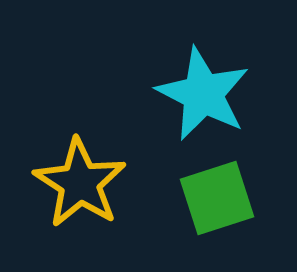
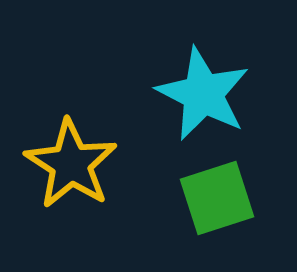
yellow star: moved 9 px left, 19 px up
